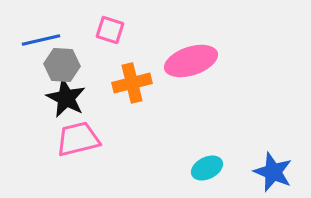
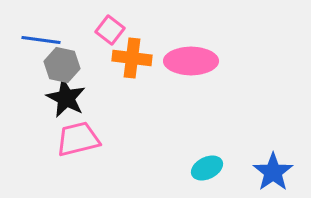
pink square: rotated 20 degrees clockwise
blue line: rotated 21 degrees clockwise
pink ellipse: rotated 18 degrees clockwise
gray hexagon: rotated 8 degrees clockwise
orange cross: moved 25 px up; rotated 21 degrees clockwise
blue star: rotated 15 degrees clockwise
